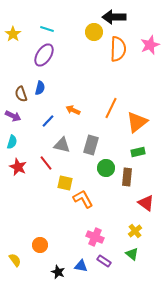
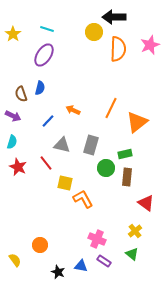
green rectangle: moved 13 px left, 2 px down
pink cross: moved 2 px right, 2 px down
